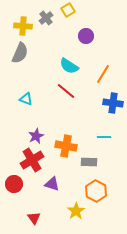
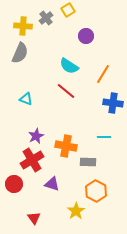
gray rectangle: moved 1 px left
